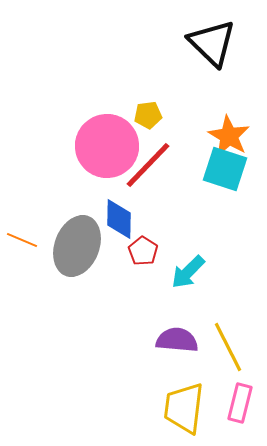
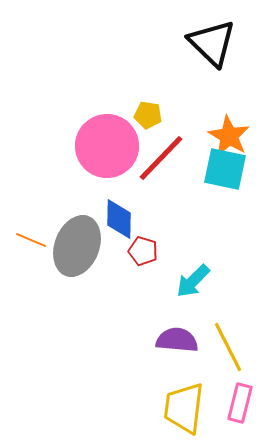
yellow pentagon: rotated 16 degrees clockwise
red line: moved 13 px right, 7 px up
cyan square: rotated 6 degrees counterclockwise
orange line: moved 9 px right
red pentagon: rotated 16 degrees counterclockwise
cyan arrow: moved 5 px right, 9 px down
